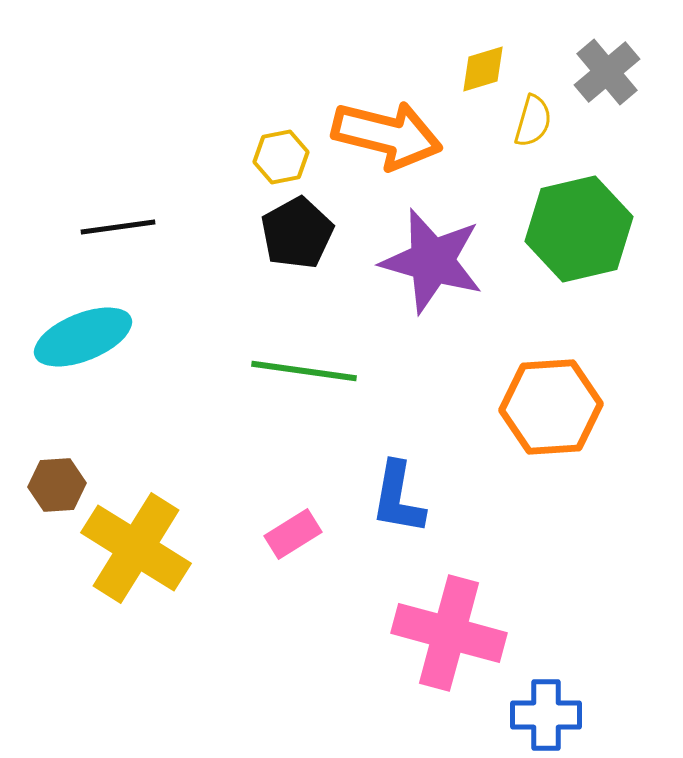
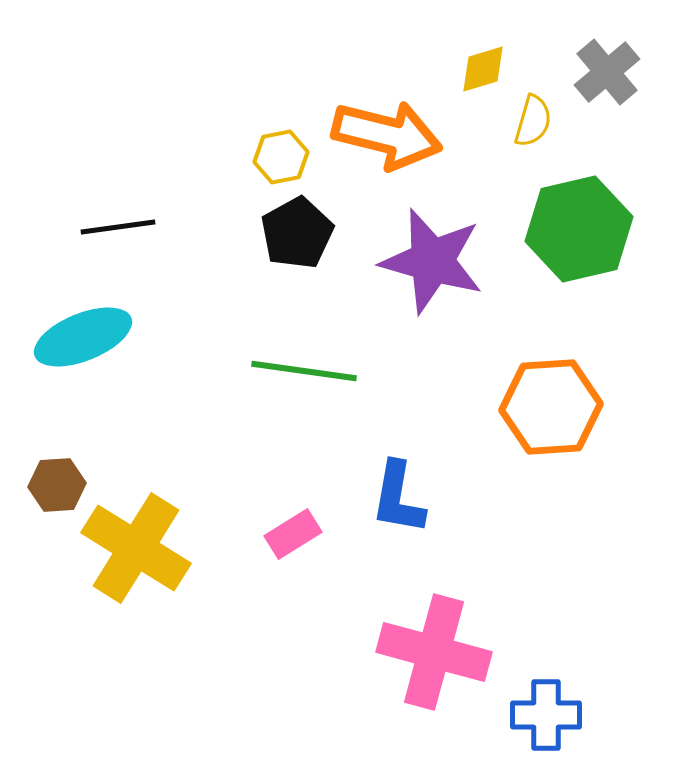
pink cross: moved 15 px left, 19 px down
